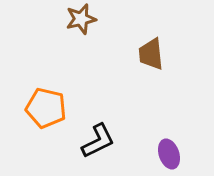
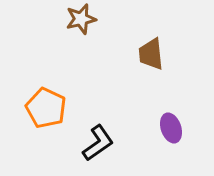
orange pentagon: rotated 12 degrees clockwise
black L-shape: moved 2 px down; rotated 9 degrees counterclockwise
purple ellipse: moved 2 px right, 26 px up
